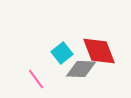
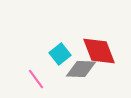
cyan square: moved 2 px left, 1 px down
